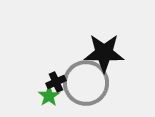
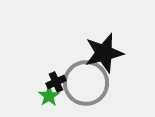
black star: rotated 15 degrees counterclockwise
